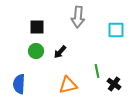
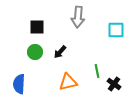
green circle: moved 1 px left, 1 px down
orange triangle: moved 3 px up
